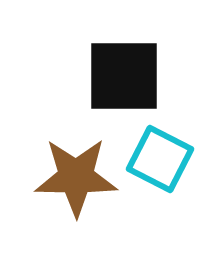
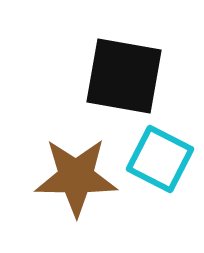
black square: rotated 10 degrees clockwise
